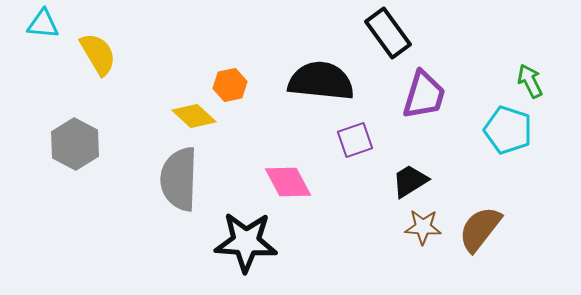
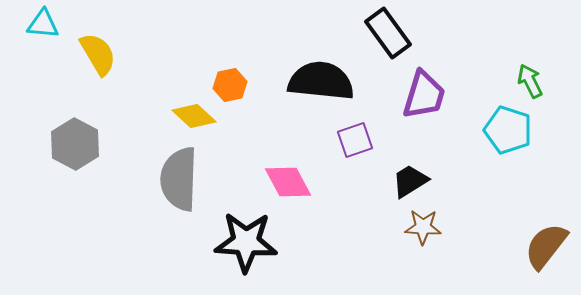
brown semicircle: moved 66 px right, 17 px down
